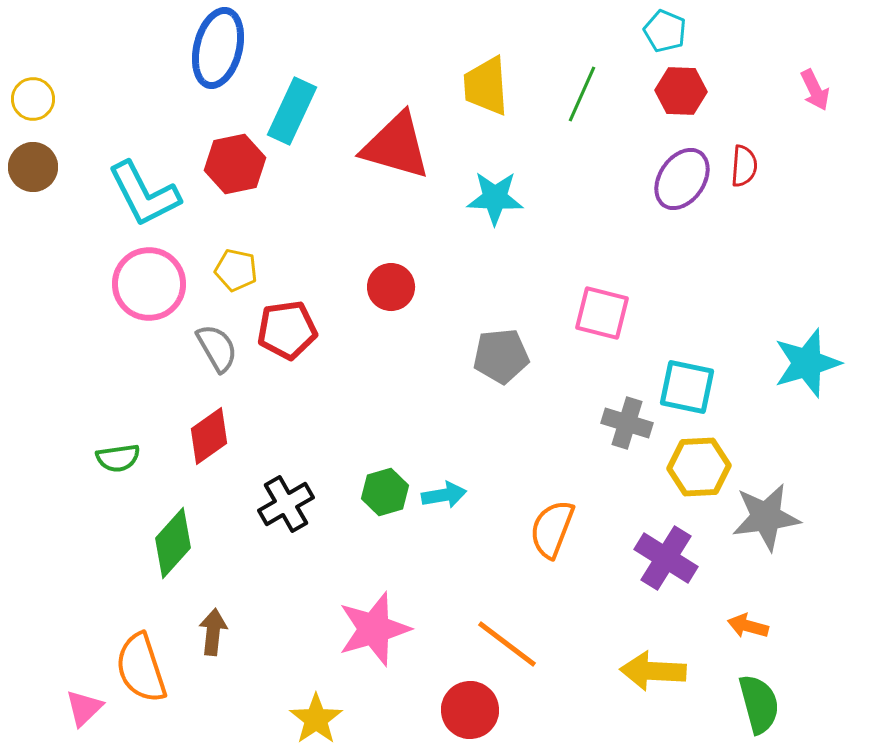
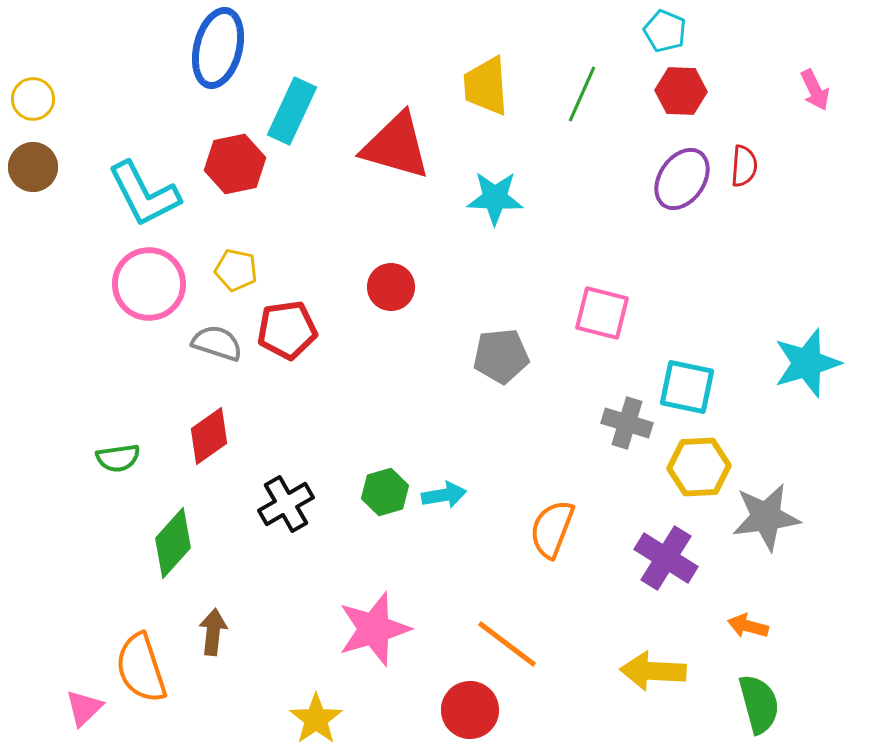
gray semicircle at (217, 348): moved 5 px up; rotated 42 degrees counterclockwise
